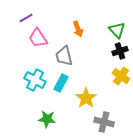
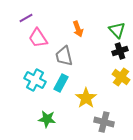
yellow cross: moved 1 px down
